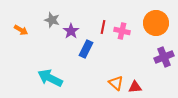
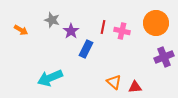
cyan arrow: rotated 50 degrees counterclockwise
orange triangle: moved 2 px left, 1 px up
